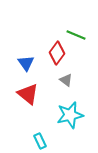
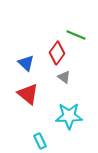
blue triangle: rotated 12 degrees counterclockwise
gray triangle: moved 2 px left, 3 px up
cyan star: moved 1 px left, 1 px down; rotated 12 degrees clockwise
